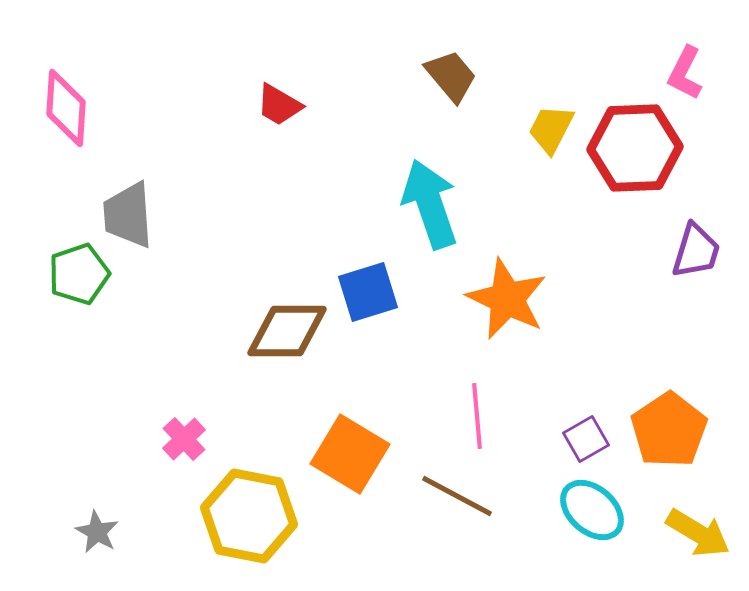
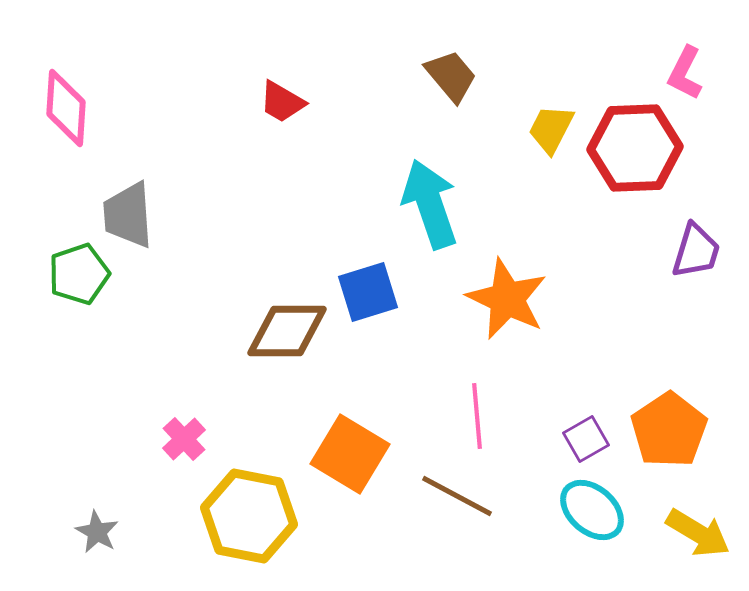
red trapezoid: moved 3 px right, 3 px up
